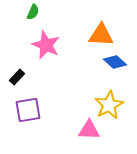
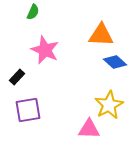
pink star: moved 1 px left, 5 px down
pink triangle: moved 1 px up
